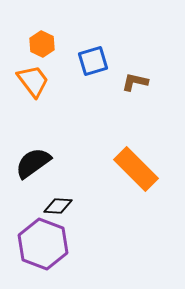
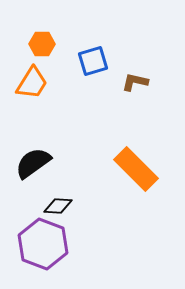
orange hexagon: rotated 25 degrees counterclockwise
orange trapezoid: moved 1 px left, 2 px down; rotated 69 degrees clockwise
